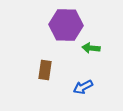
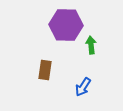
green arrow: moved 3 px up; rotated 78 degrees clockwise
blue arrow: rotated 30 degrees counterclockwise
